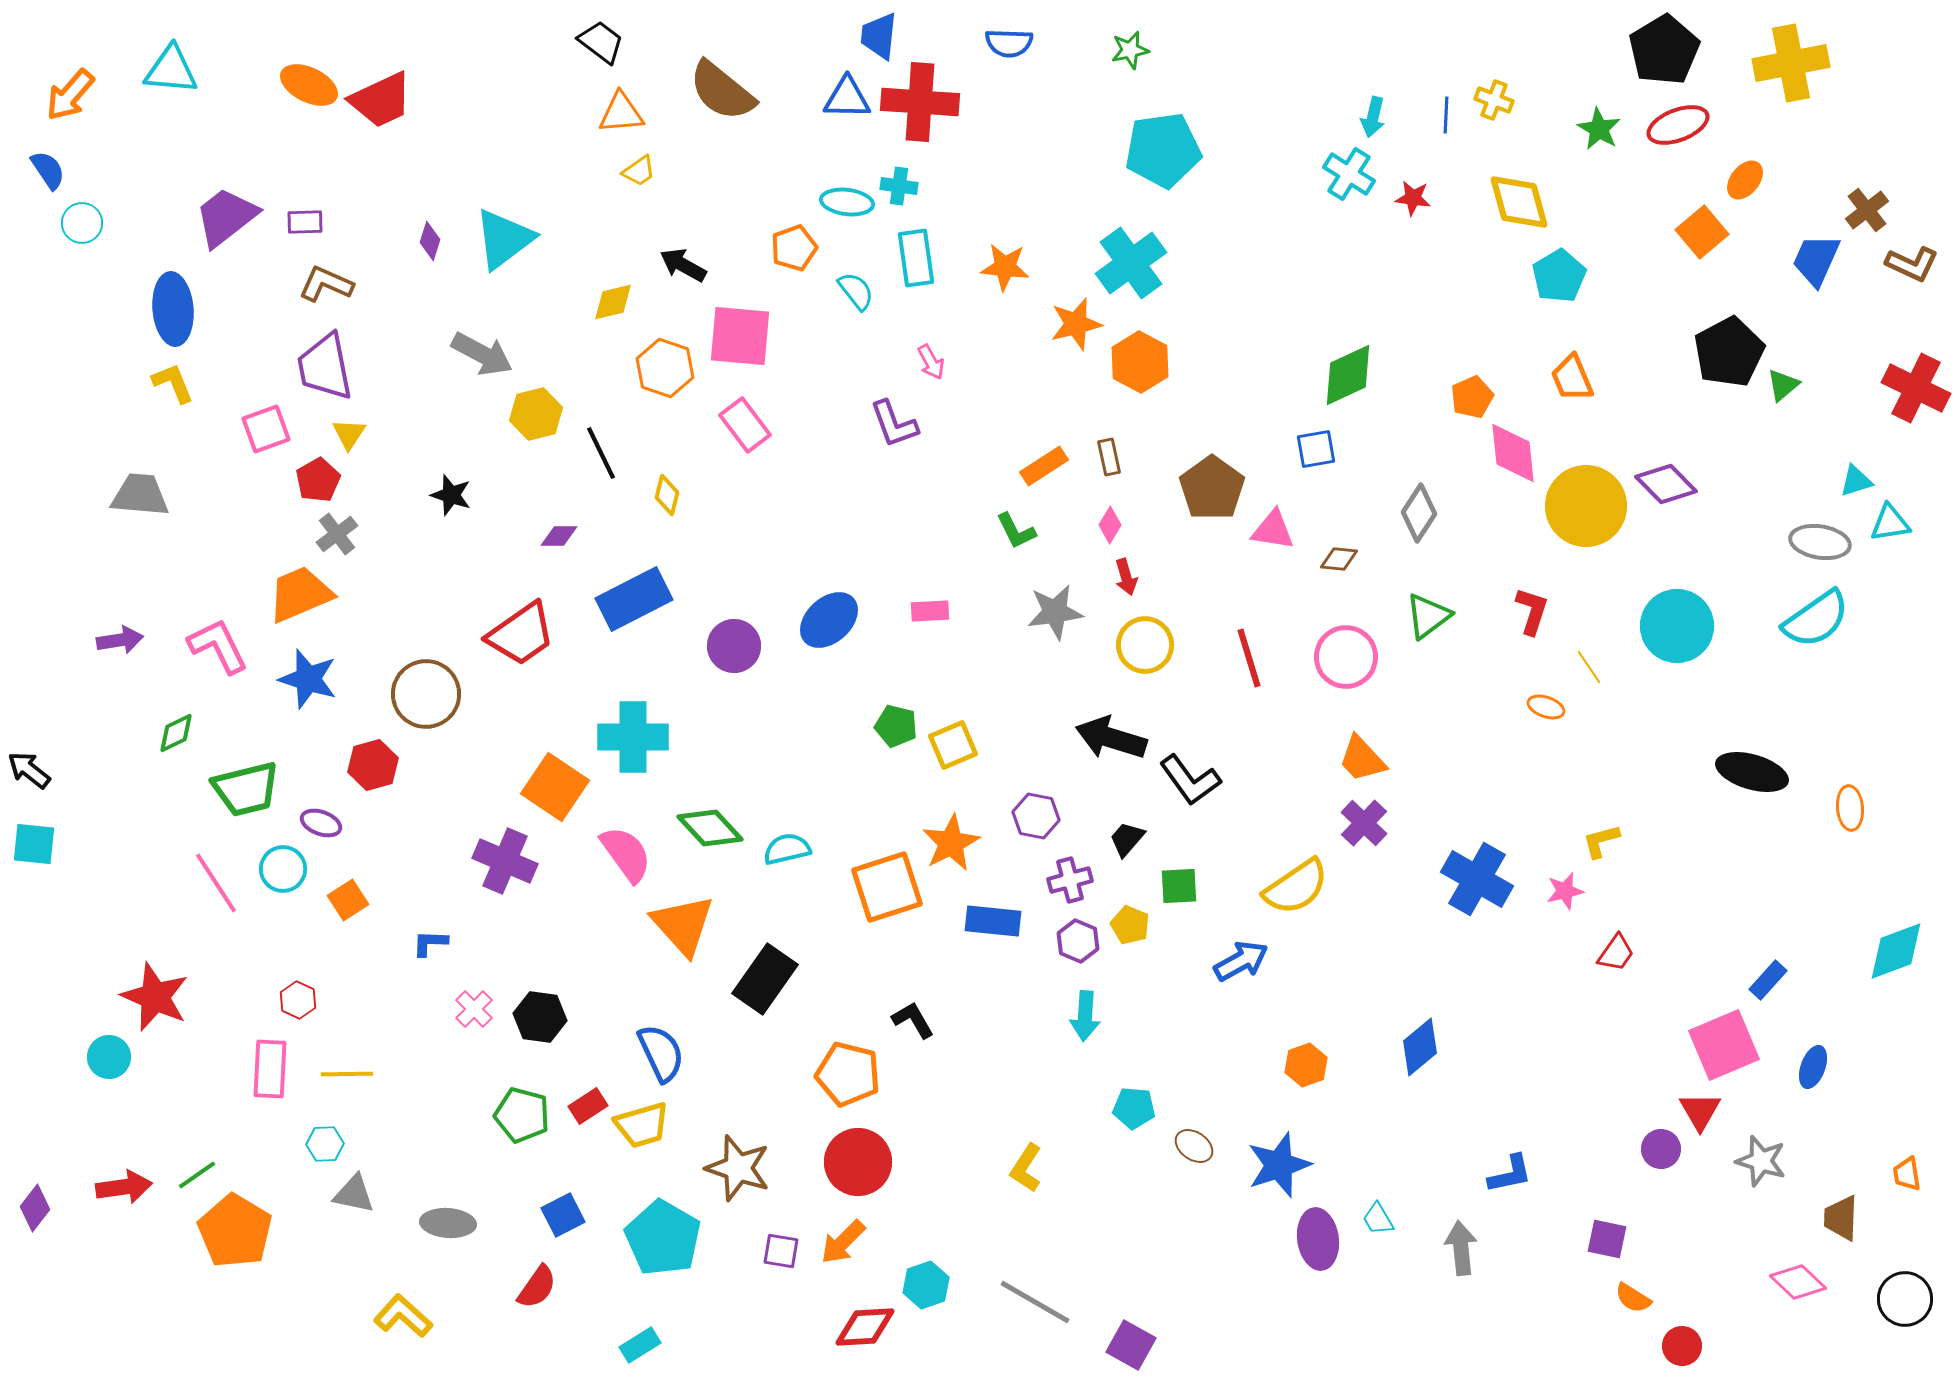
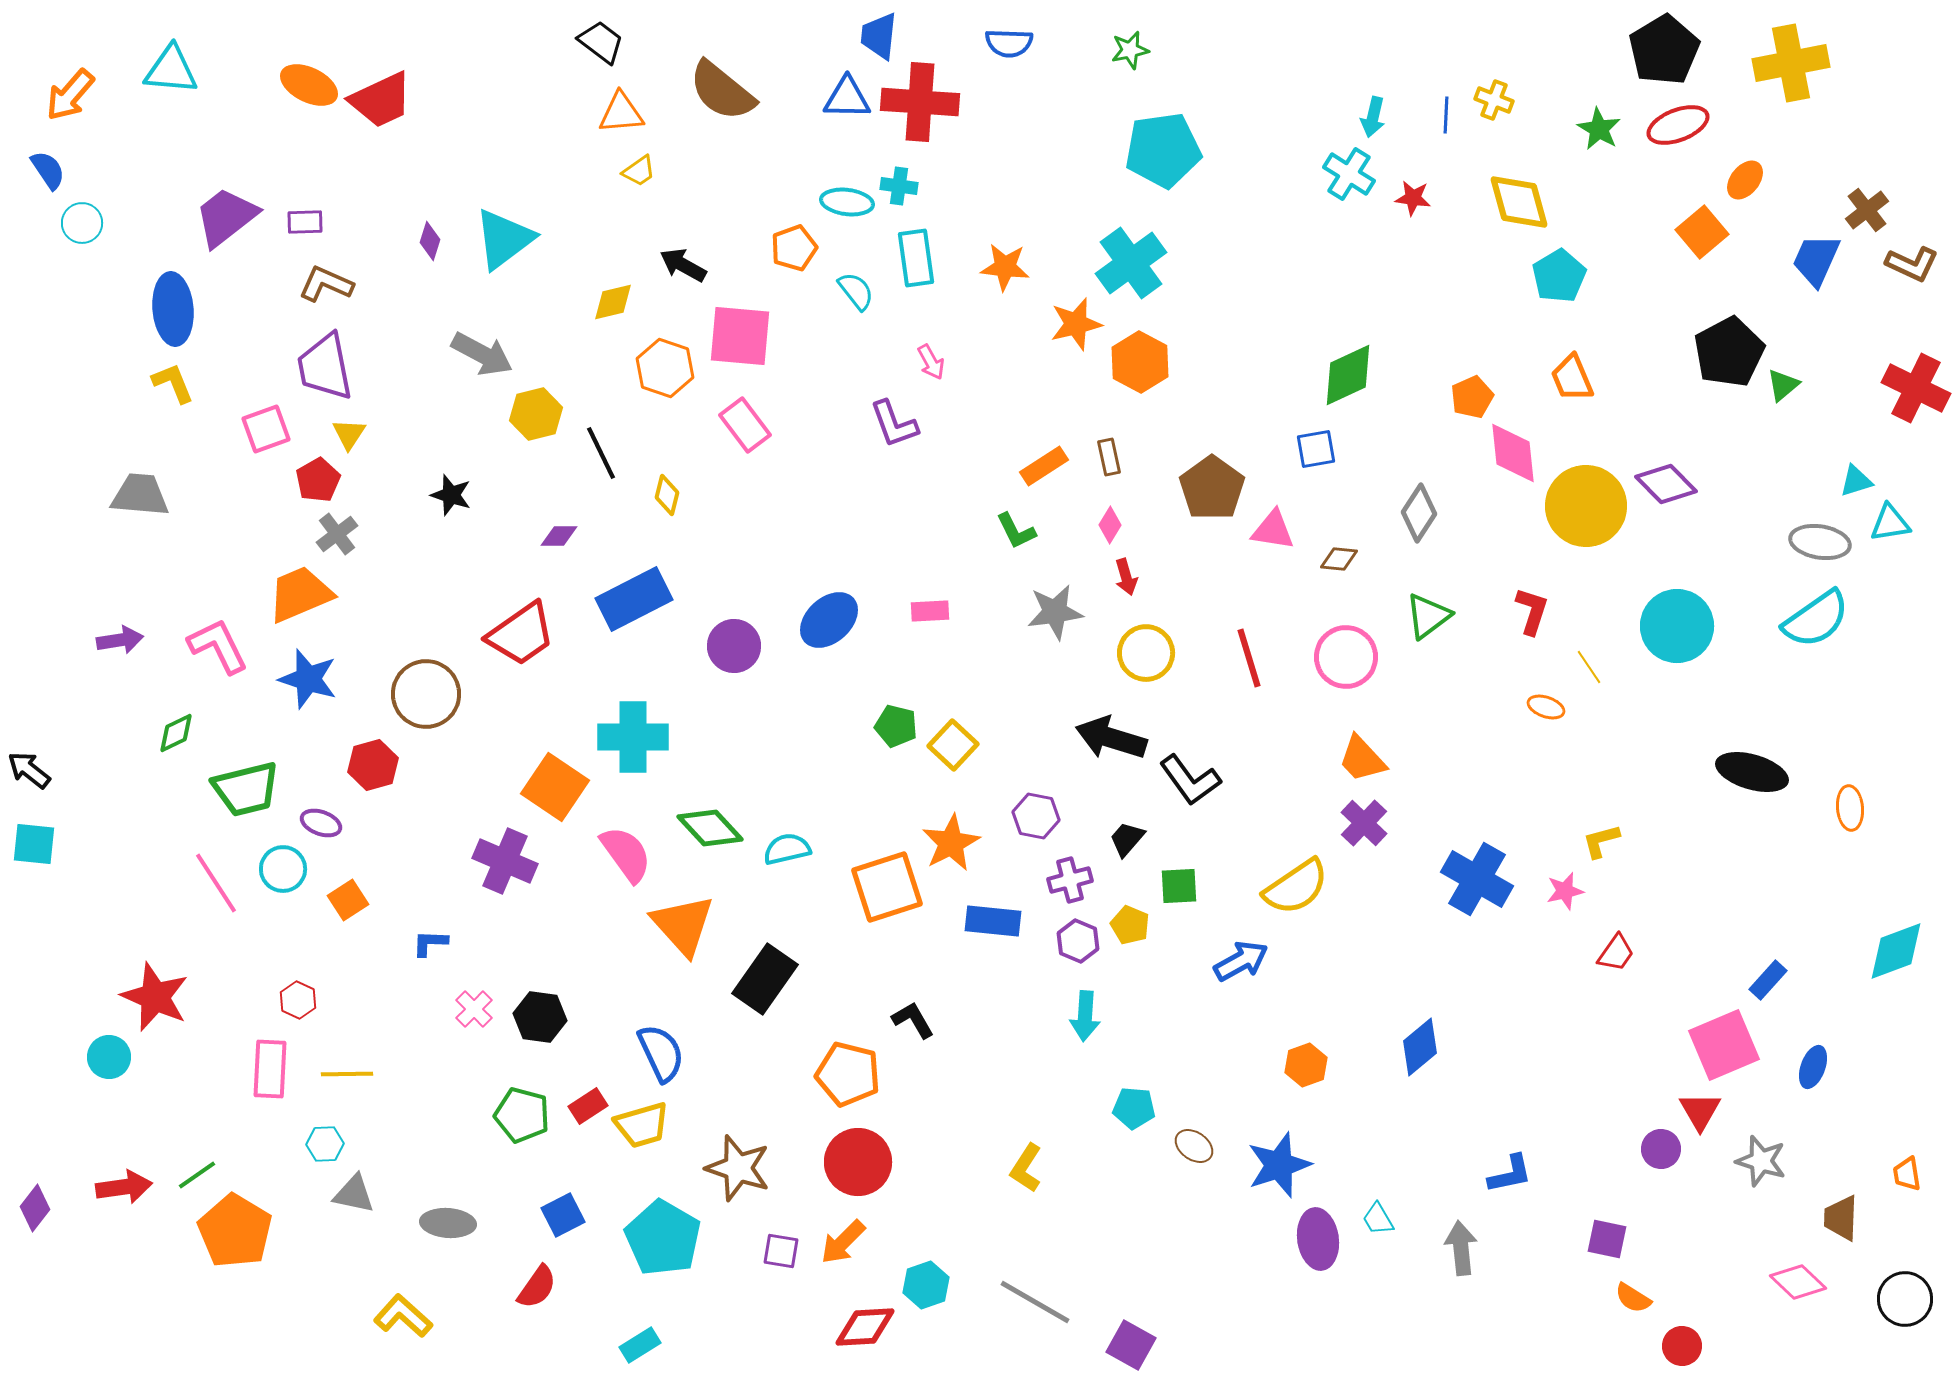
yellow circle at (1145, 645): moved 1 px right, 8 px down
yellow square at (953, 745): rotated 24 degrees counterclockwise
